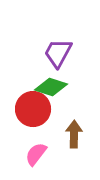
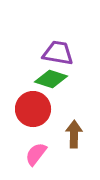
purple trapezoid: rotated 72 degrees clockwise
green diamond: moved 8 px up
